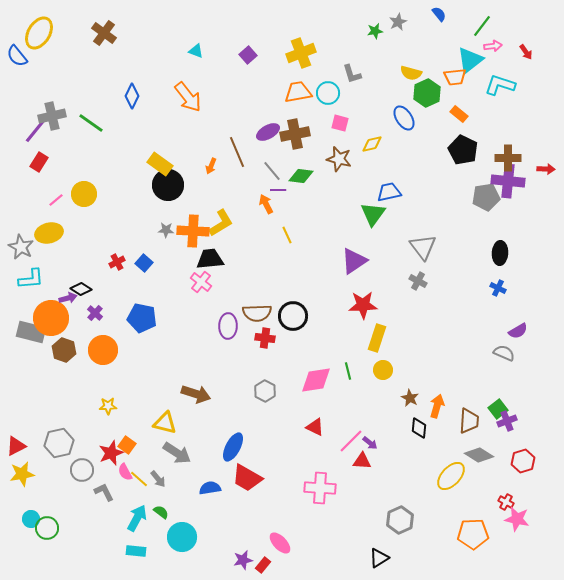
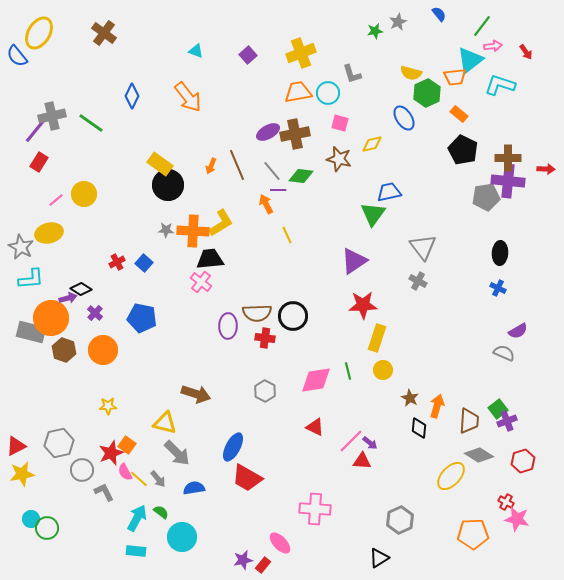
brown line at (237, 152): moved 13 px down
gray arrow at (177, 453): rotated 12 degrees clockwise
blue semicircle at (210, 488): moved 16 px left
pink cross at (320, 488): moved 5 px left, 21 px down
